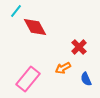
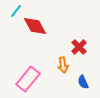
red diamond: moved 1 px up
orange arrow: moved 3 px up; rotated 70 degrees counterclockwise
blue semicircle: moved 3 px left, 3 px down
